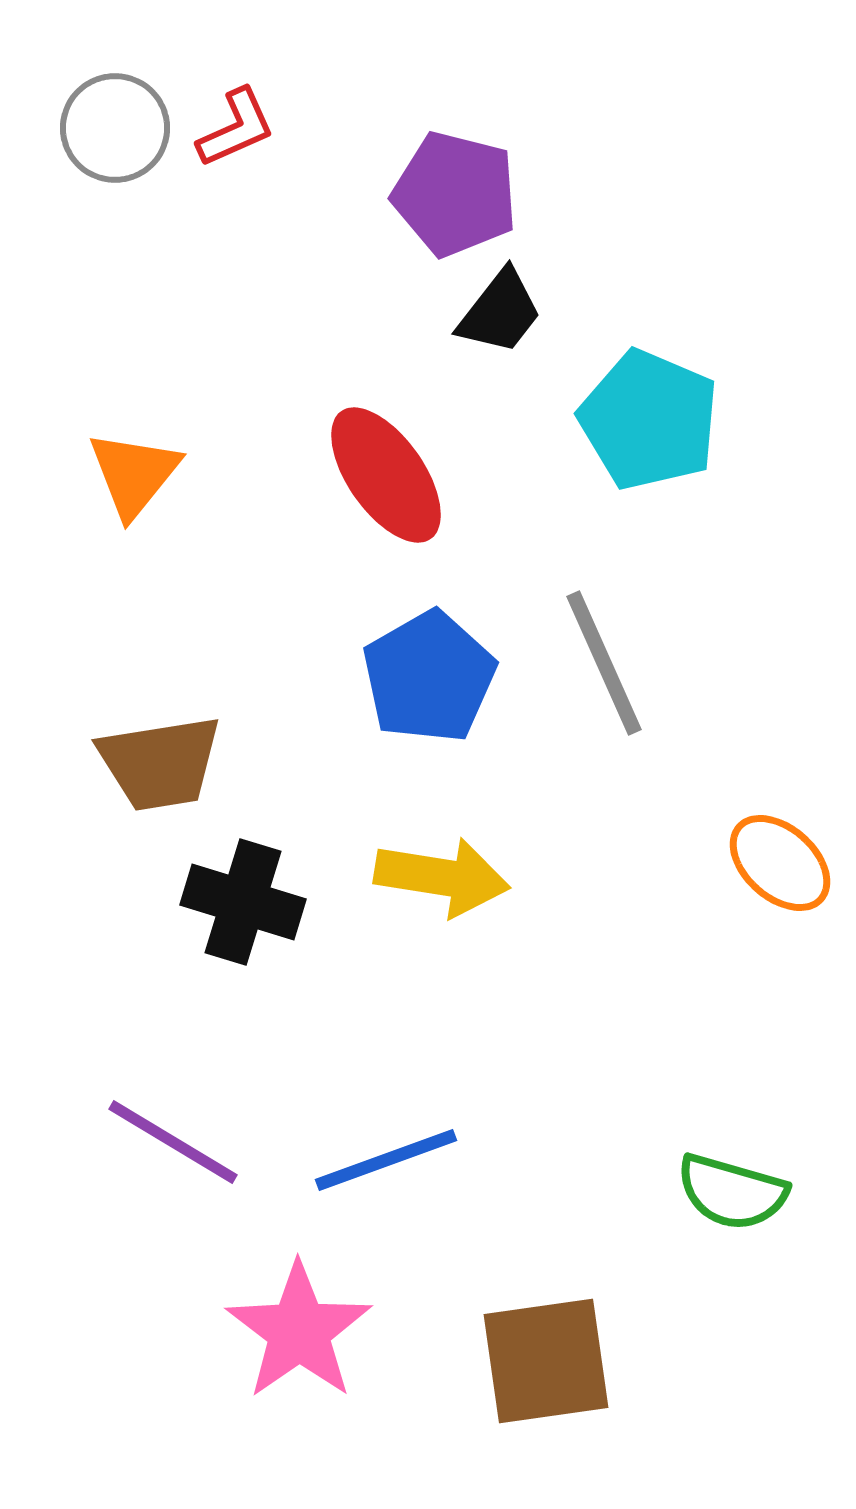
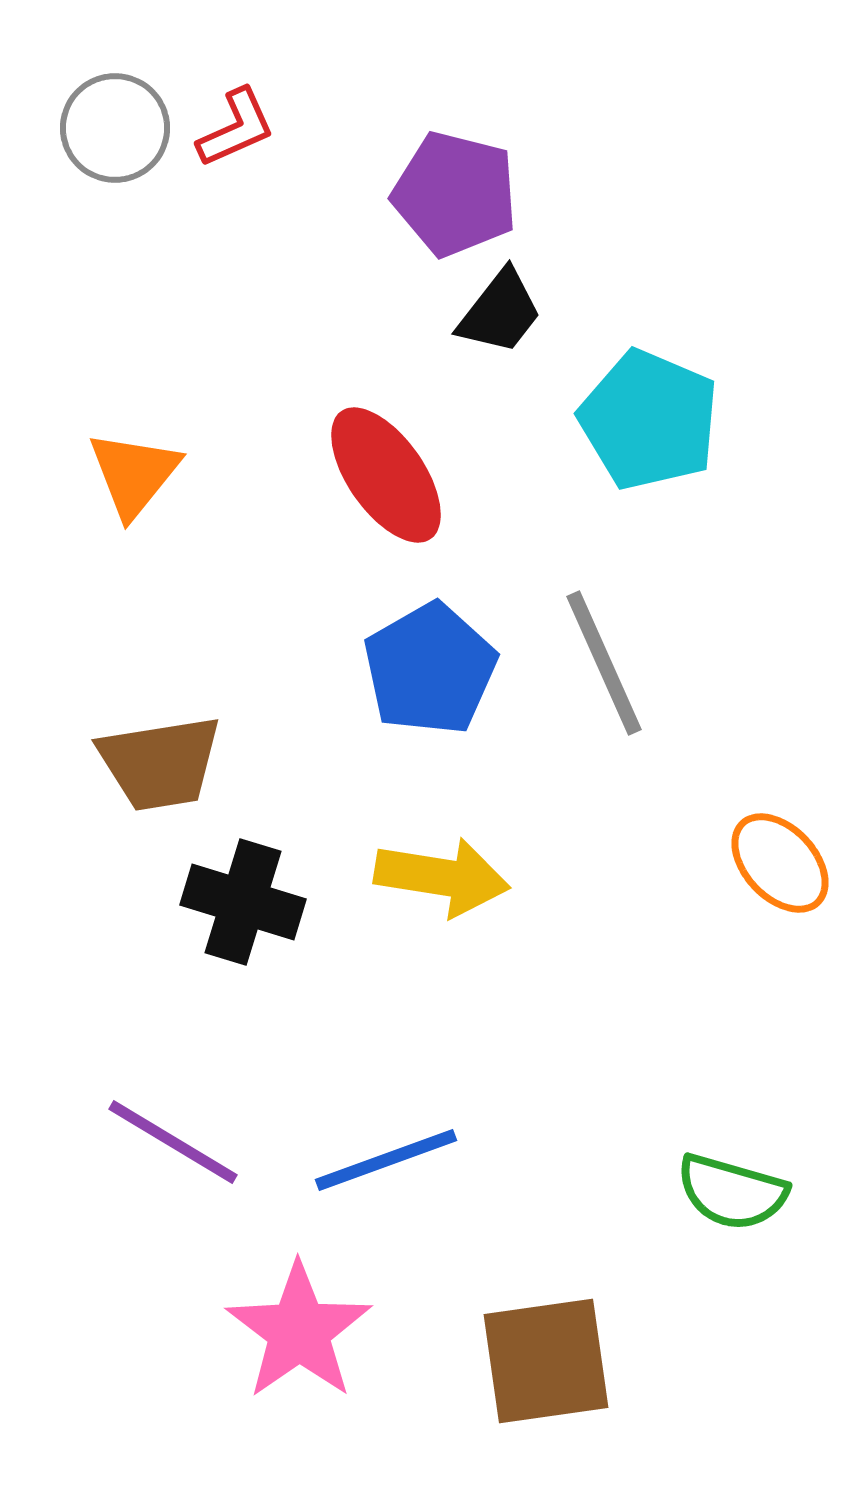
blue pentagon: moved 1 px right, 8 px up
orange ellipse: rotated 5 degrees clockwise
